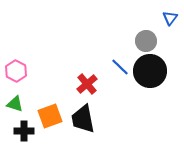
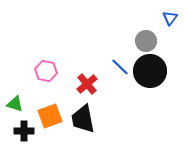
pink hexagon: moved 30 px right; rotated 15 degrees counterclockwise
